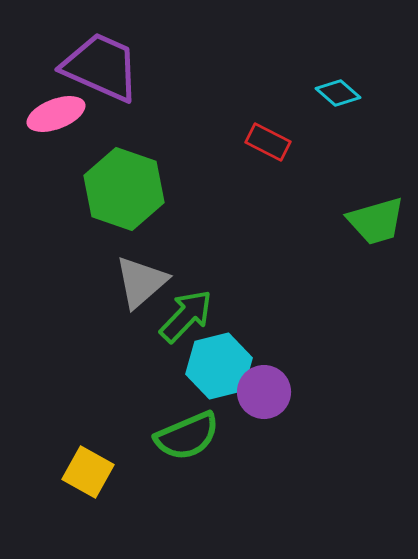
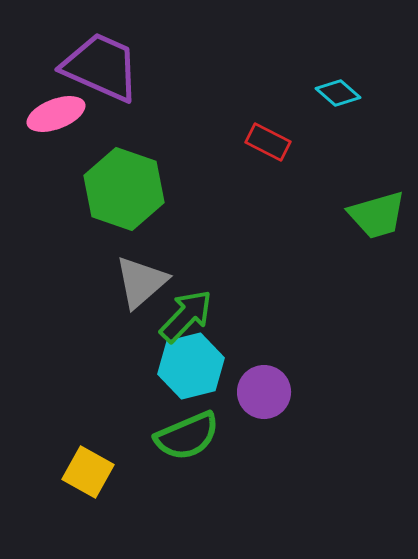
green trapezoid: moved 1 px right, 6 px up
cyan hexagon: moved 28 px left
